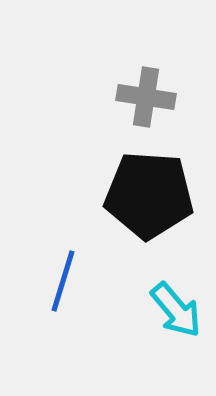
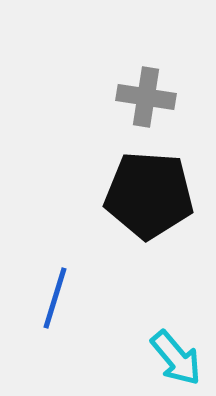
blue line: moved 8 px left, 17 px down
cyan arrow: moved 48 px down
